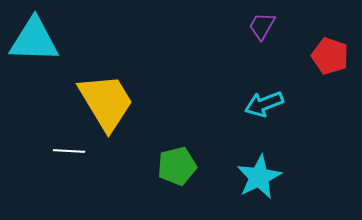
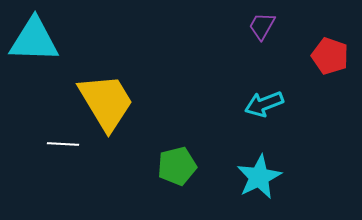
white line: moved 6 px left, 7 px up
